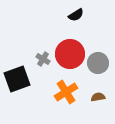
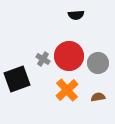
black semicircle: rotated 28 degrees clockwise
red circle: moved 1 px left, 2 px down
orange cross: moved 1 px right, 2 px up; rotated 10 degrees counterclockwise
